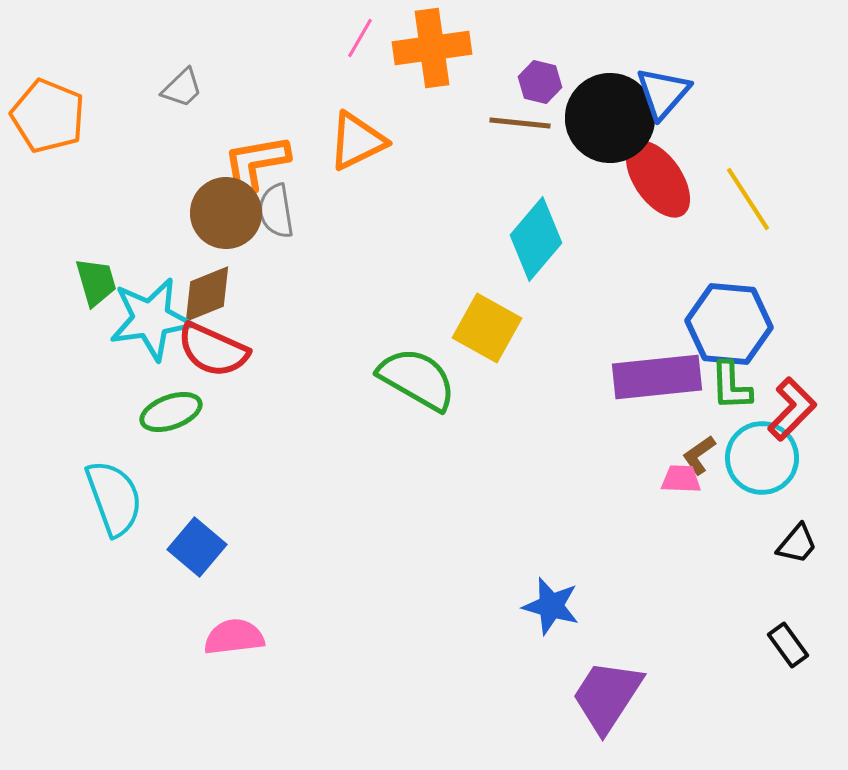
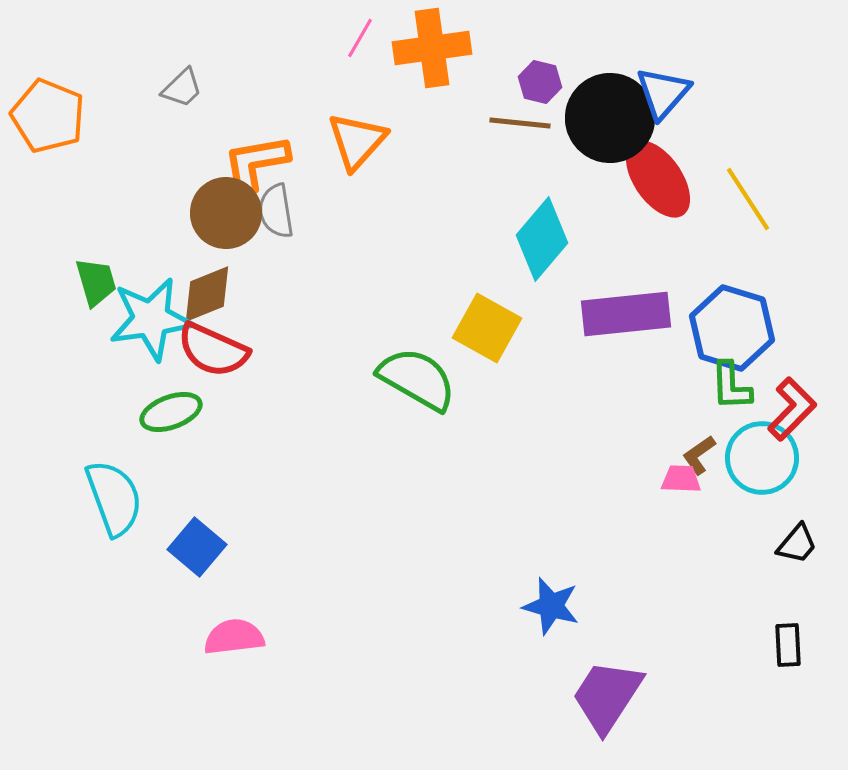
orange triangle: rotated 22 degrees counterclockwise
cyan diamond: moved 6 px right
blue hexagon: moved 3 px right, 4 px down; rotated 12 degrees clockwise
purple rectangle: moved 31 px left, 63 px up
black rectangle: rotated 33 degrees clockwise
